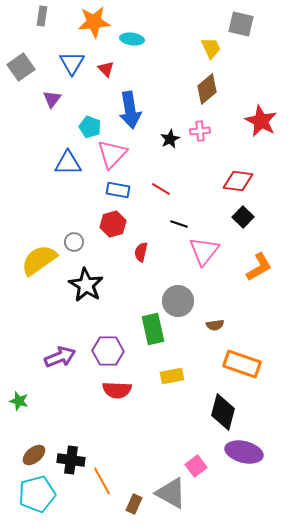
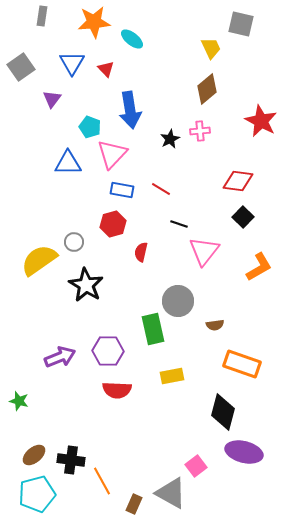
cyan ellipse at (132, 39): rotated 30 degrees clockwise
blue rectangle at (118, 190): moved 4 px right
